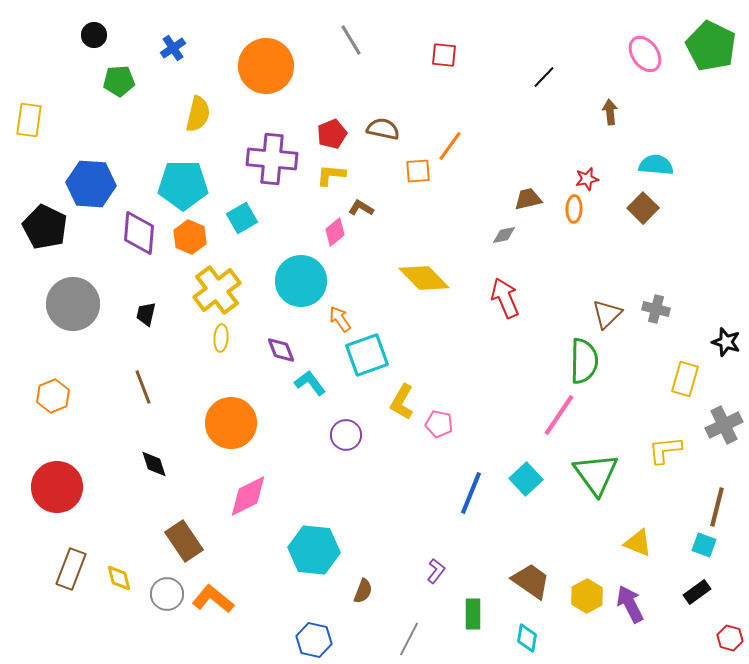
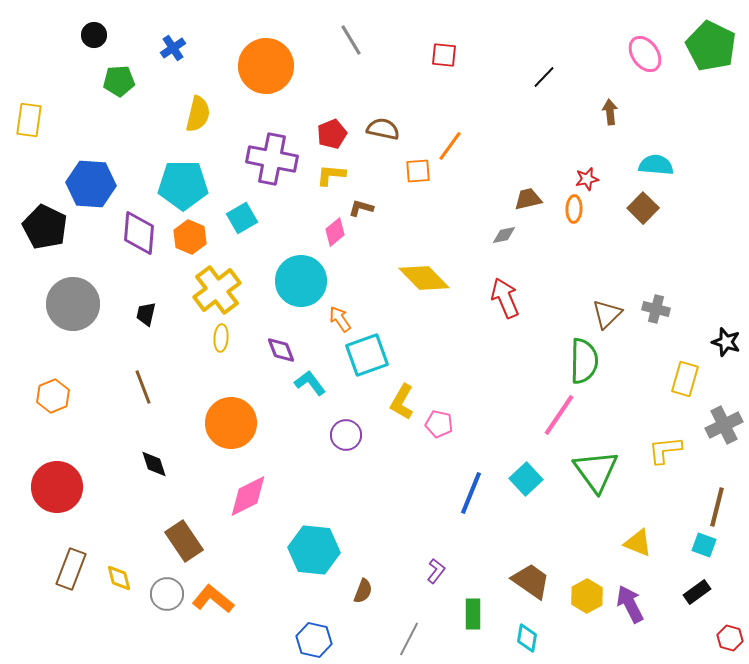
purple cross at (272, 159): rotated 6 degrees clockwise
brown L-shape at (361, 208): rotated 15 degrees counterclockwise
green triangle at (596, 474): moved 3 px up
